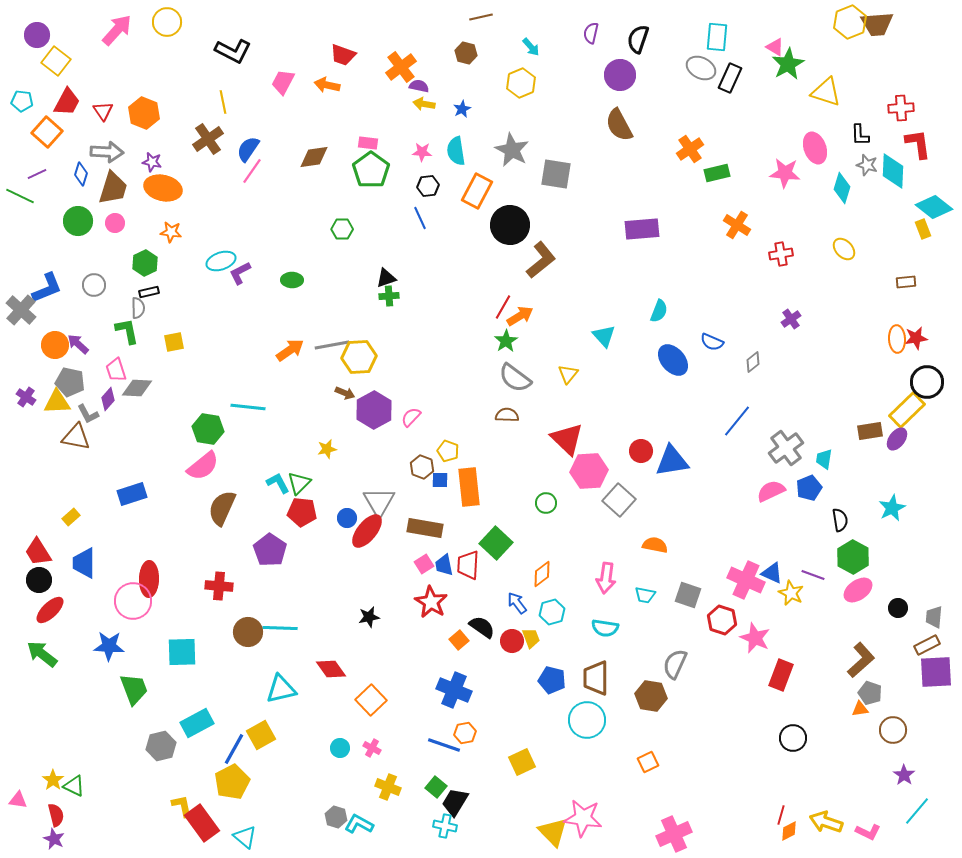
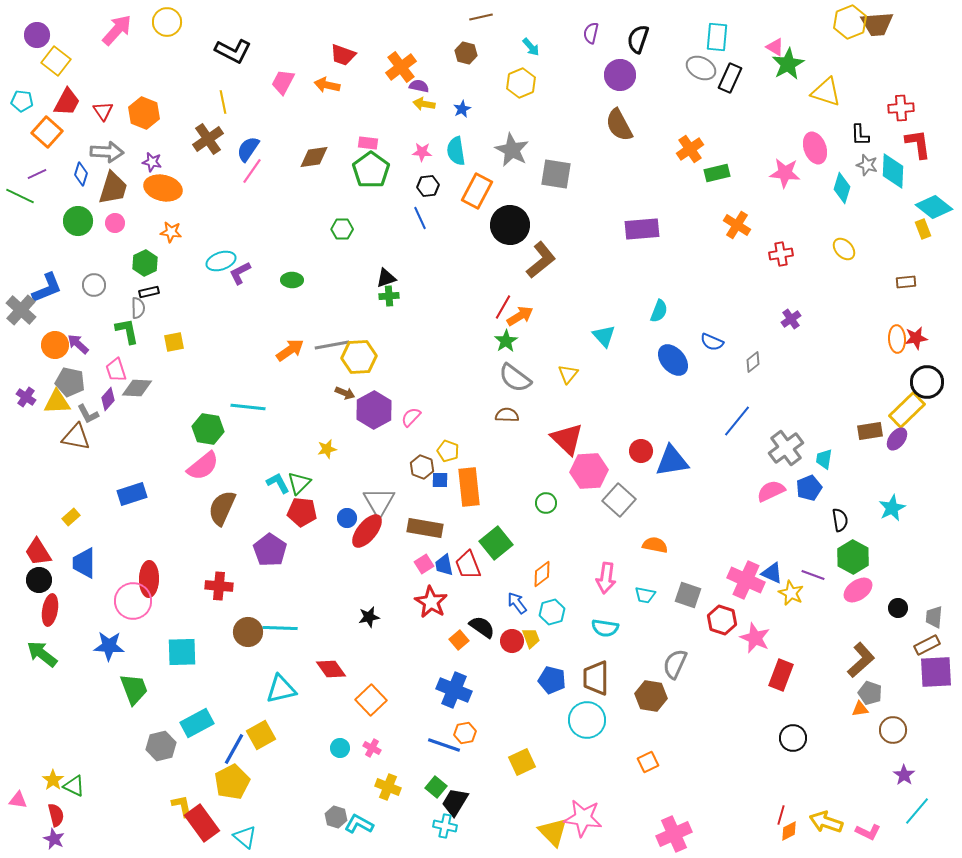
green square at (496, 543): rotated 8 degrees clockwise
red trapezoid at (468, 565): rotated 24 degrees counterclockwise
red ellipse at (50, 610): rotated 36 degrees counterclockwise
